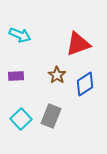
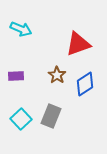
cyan arrow: moved 1 px right, 6 px up
